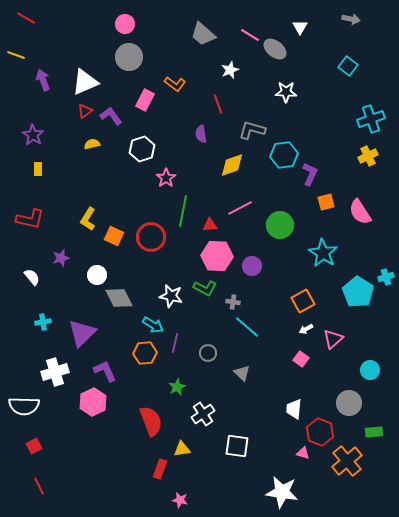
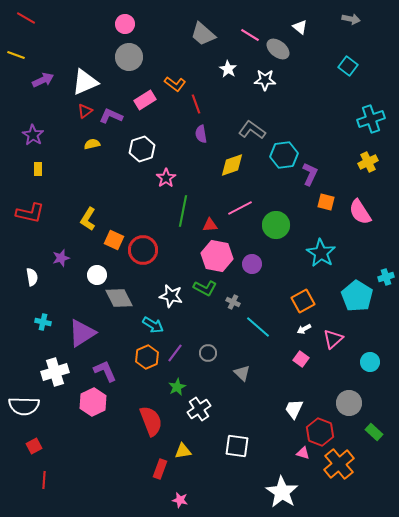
white triangle at (300, 27): rotated 21 degrees counterclockwise
gray ellipse at (275, 49): moved 3 px right
white star at (230, 70): moved 2 px left, 1 px up; rotated 18 degrees counterclockwise
purple arrow at (43, 80): rotated 85 degrees clockwise
white star at (286, 92): moved 21 px left, 12 px up
pink rectangle at (145, 100): rotated 30 degrees clockwise
red line at (218, 104): moved 22 px left
purple L-shape at (111, 116): rotated 30 degrees counterclockwise
gray L-shape at (252, 130): rotated 20 degrees clockwise
yellow cross at (368, 156): moved 6 px down
orange square at (326, 202): rotated 30 degrees clockwise
red L-shape at (30, 219): moved 6 px up
green circle at (280, 225): moved 4 px left
orange square at (114, 236): moved 4 px down
red circle at (151, 237): moved 8 px left, 13 px down
cyan star at (323, 253): moved 2 px left
pink hexagon at (217, 256): rotated 8 degrees clockwise
purple circle at (252, 266): moved 2 px up
white semicircle at (32, 277): rotated 30 degrees clockwise
cyan pentagon at (358, 292): moved 1 px left, 4 px down
gray cross at (233, 302): rotated 16 degrees clockwise
cyan cross at (43, 322): rotated 21 degrees clockwise
cyan line at (247, 327): moved 11 px right
white arrow at (306, 329): moved 2 px left
purple triangle at (82, 333): rotated 12 degrees clockwise
purple line at (175, 343): moved 10 px down; rotated 24 degrees clockwise
orange hexagon at (145, 353): moved 2 px right, 4 px down; rotated 20 degrees counterclockwise
cyan circle at (370, 370): moved 8 px up
white trapezoid at (294, 409): rotated 20 degrees clockwise
white cross at (203, 414): moved 4 px left, 5 px up
green rectangle at (374, 432): rotated 48 degrees clockwise
yellow triangle at (182, 449): moved 1 px right, 2 px down
orange cross at (347, 461): moved 8 px left, 3 px down
red line at (39, 486): moved 5 px right, 6 px up; rotated 30 degrees clockwise
white star at (282, 492): rotated 24 degrees clockwise
